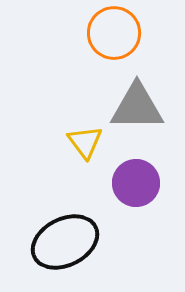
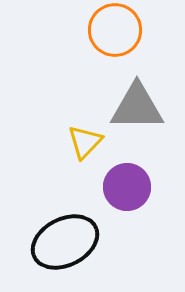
orange circle: moved 1 px right, 3 px up
yellow triangle: rotated 21 degrees clockwise
purple circle: moved 9 px left, 4 px down
